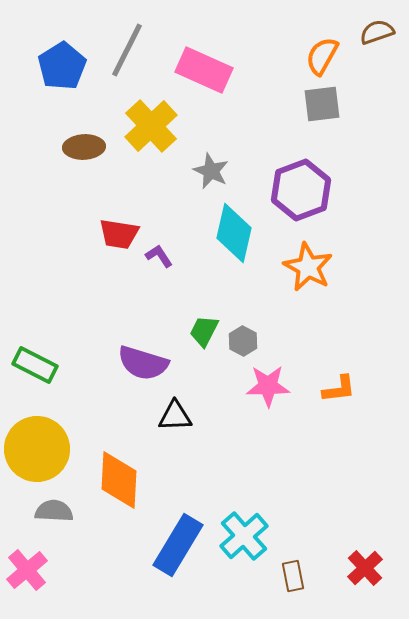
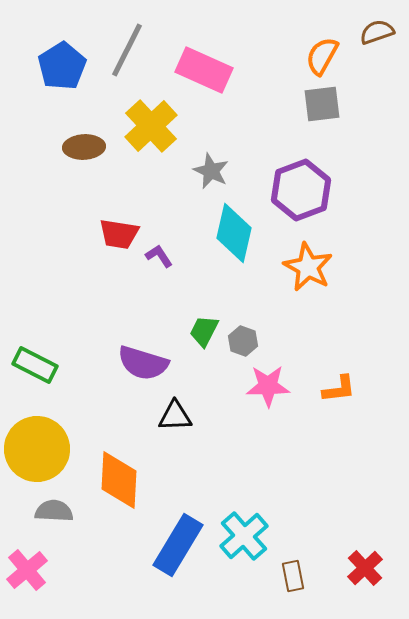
gray hexagon: rotated 8 degrees counterclockwise
